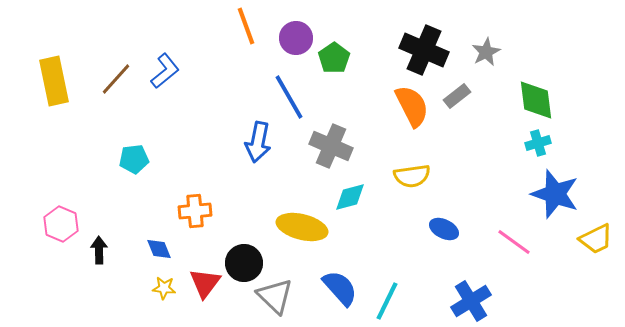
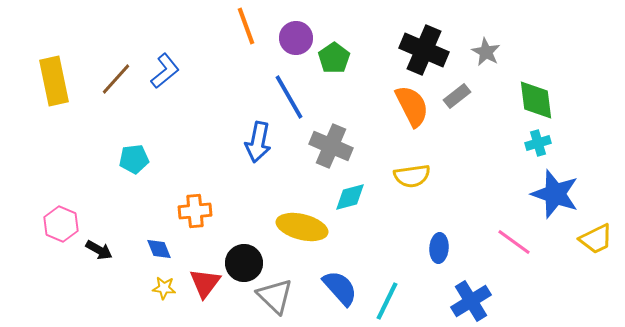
gray star: rotated 16 degrees counterclockwise
blue ellipse: moved 5 px left, 19 px down; rotated 68 degrees clockwise
black arrow: rotated 120 degrees clockwise
